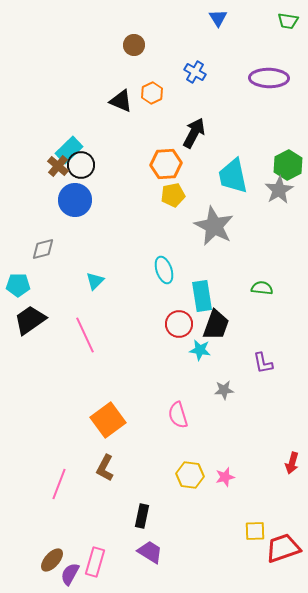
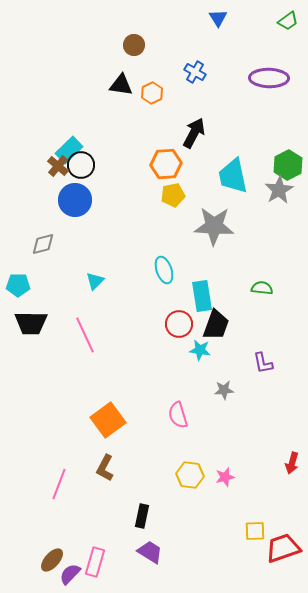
green trapezoid at (288, 21): rotated 45 degrees counterclockwise
black triangle at (121, 101): moved 16 px up; rotated 15 degrees counterclockwise
gray star at (214, 226): rotated 24 degrees counterclockwise
gray diamond at (43, 249): moved 5 px up
black trapezoid at (30, 320): moved 1 px right, 3 px down; rotated 144 degrees counterclockwise
purple semicircle at (70, 574): rotated 15 degrees clockwise
